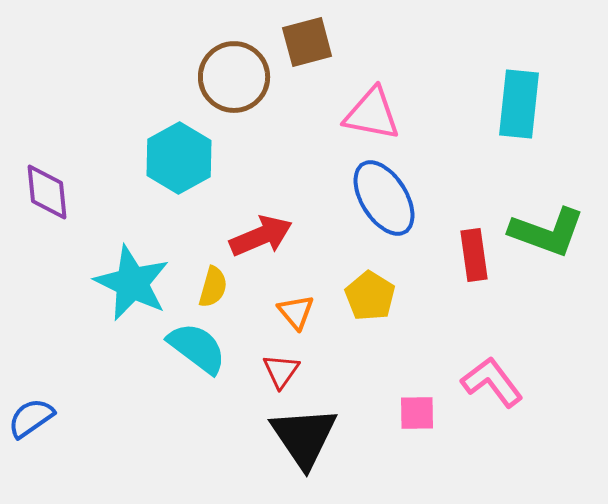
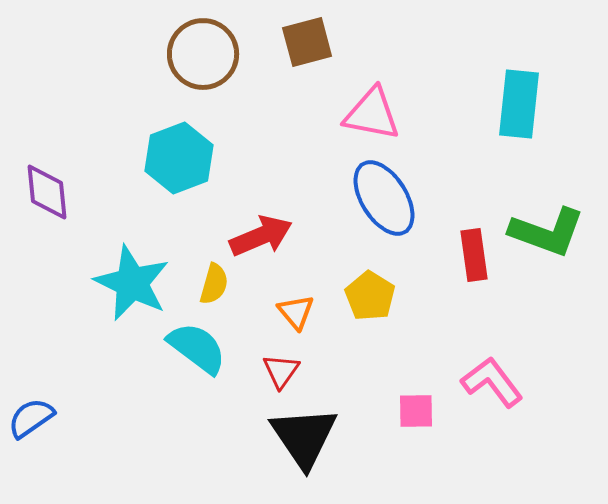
brown circle: moved 31 px left, 23 px up
cyan hexagon: rotated 8 degrees clockwise
yellow semicircle: moved 1 px right, 3 px up
pink square: moved 1 px left, 2 px up
